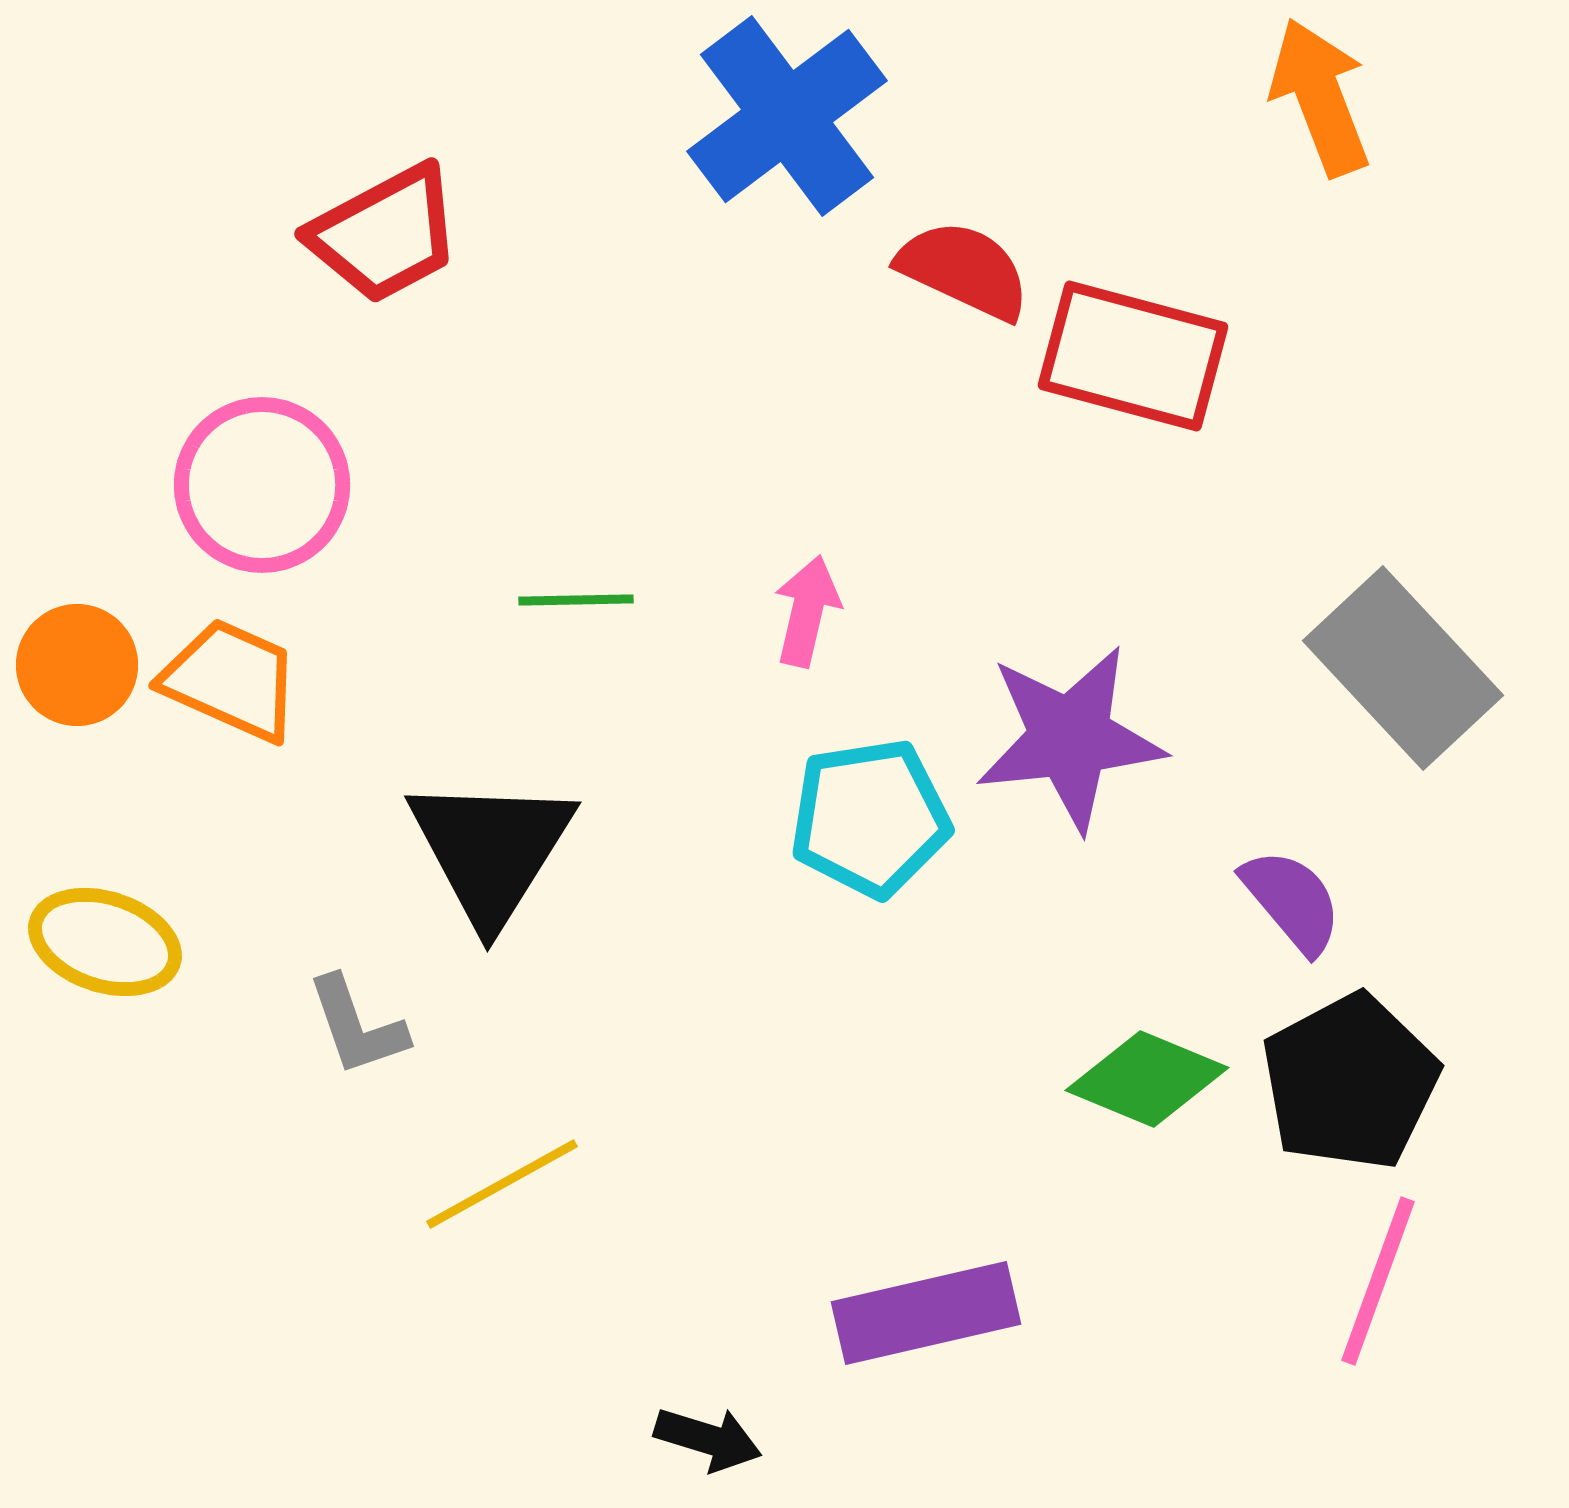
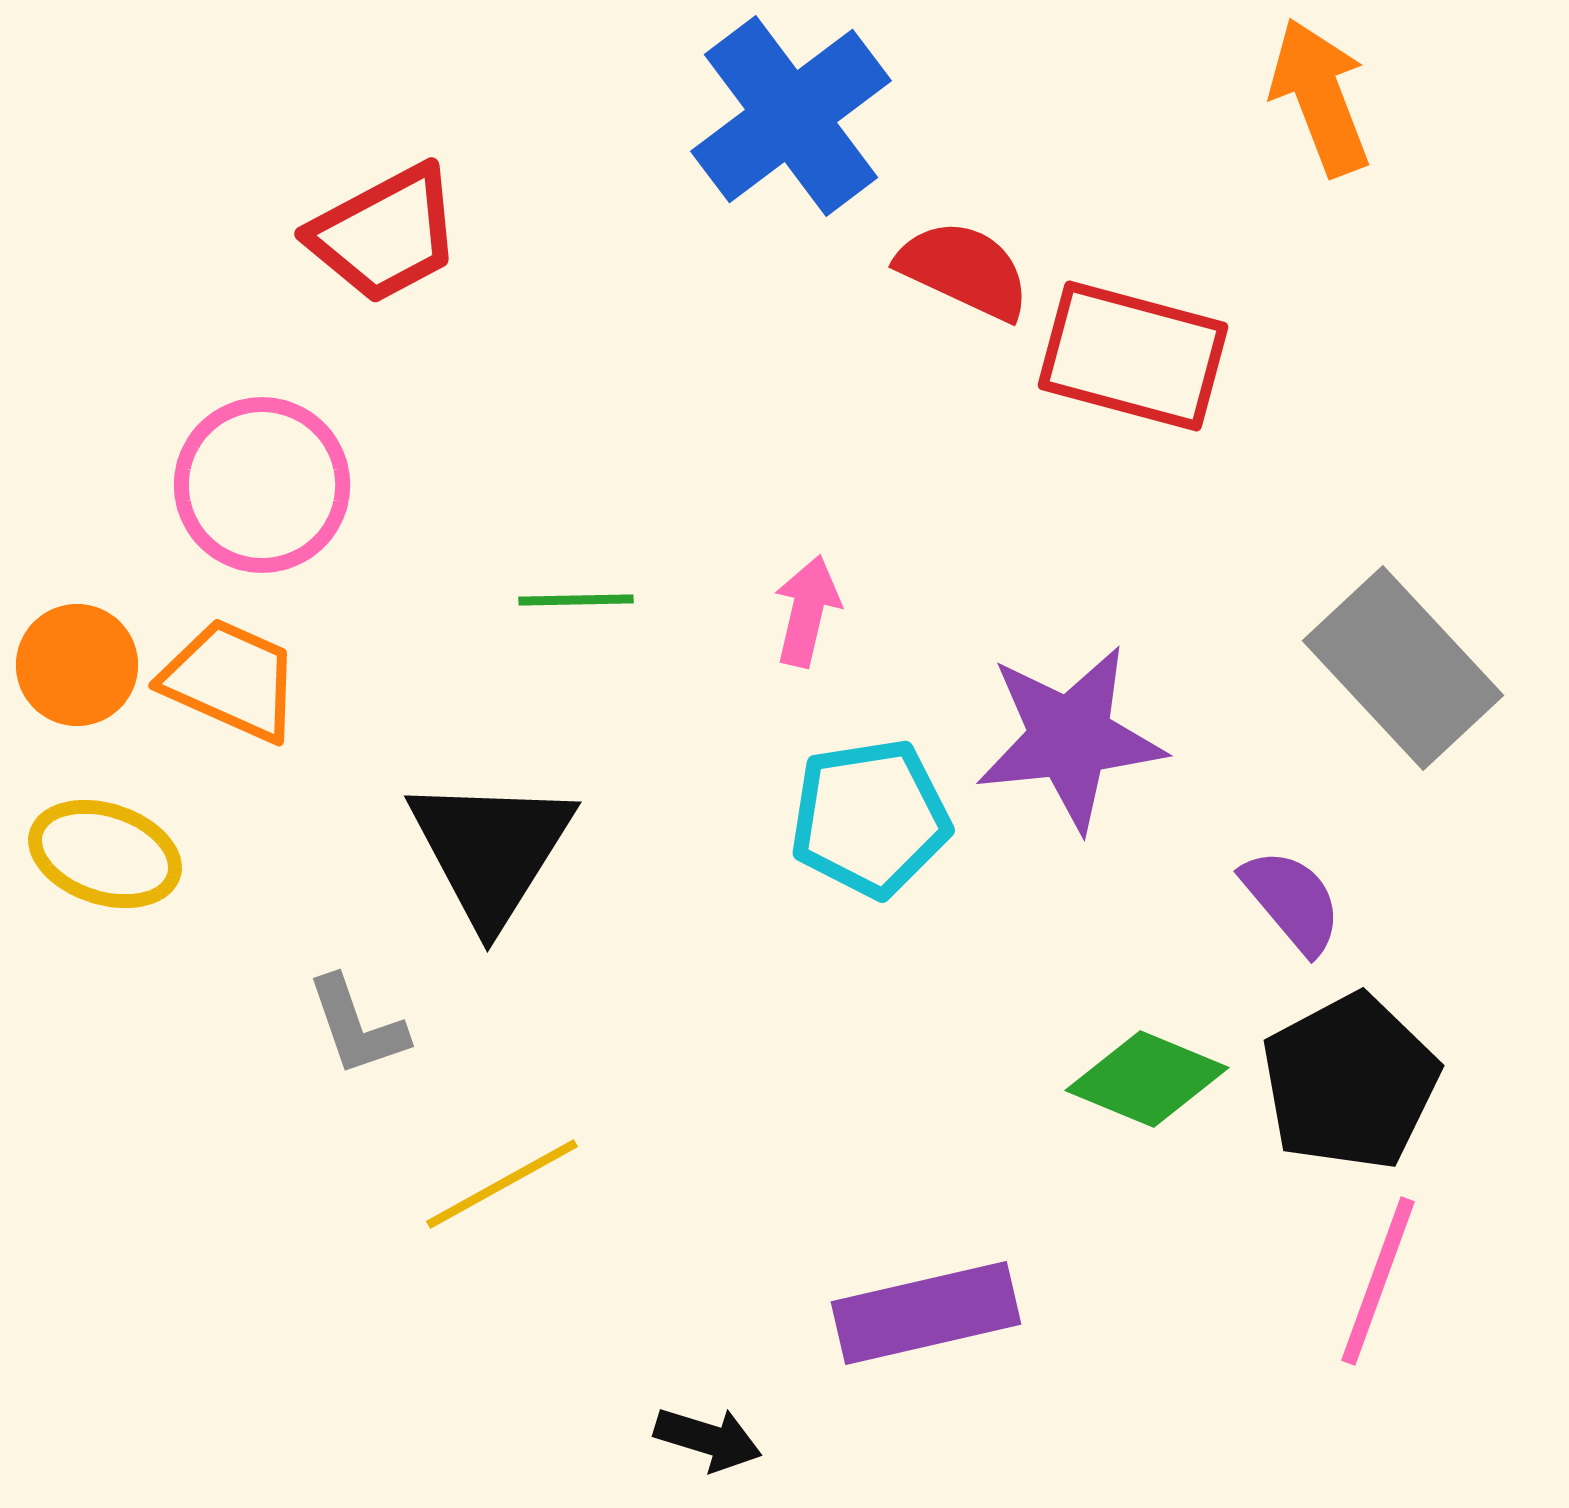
blue cross: moved 4 px right
yellow ellipse: moved 88 px up
